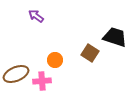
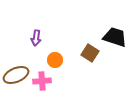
purple arrow: moved 22 px down; rotated 119 degrees counterclockwise
brown ellipse: moved 1 px down
